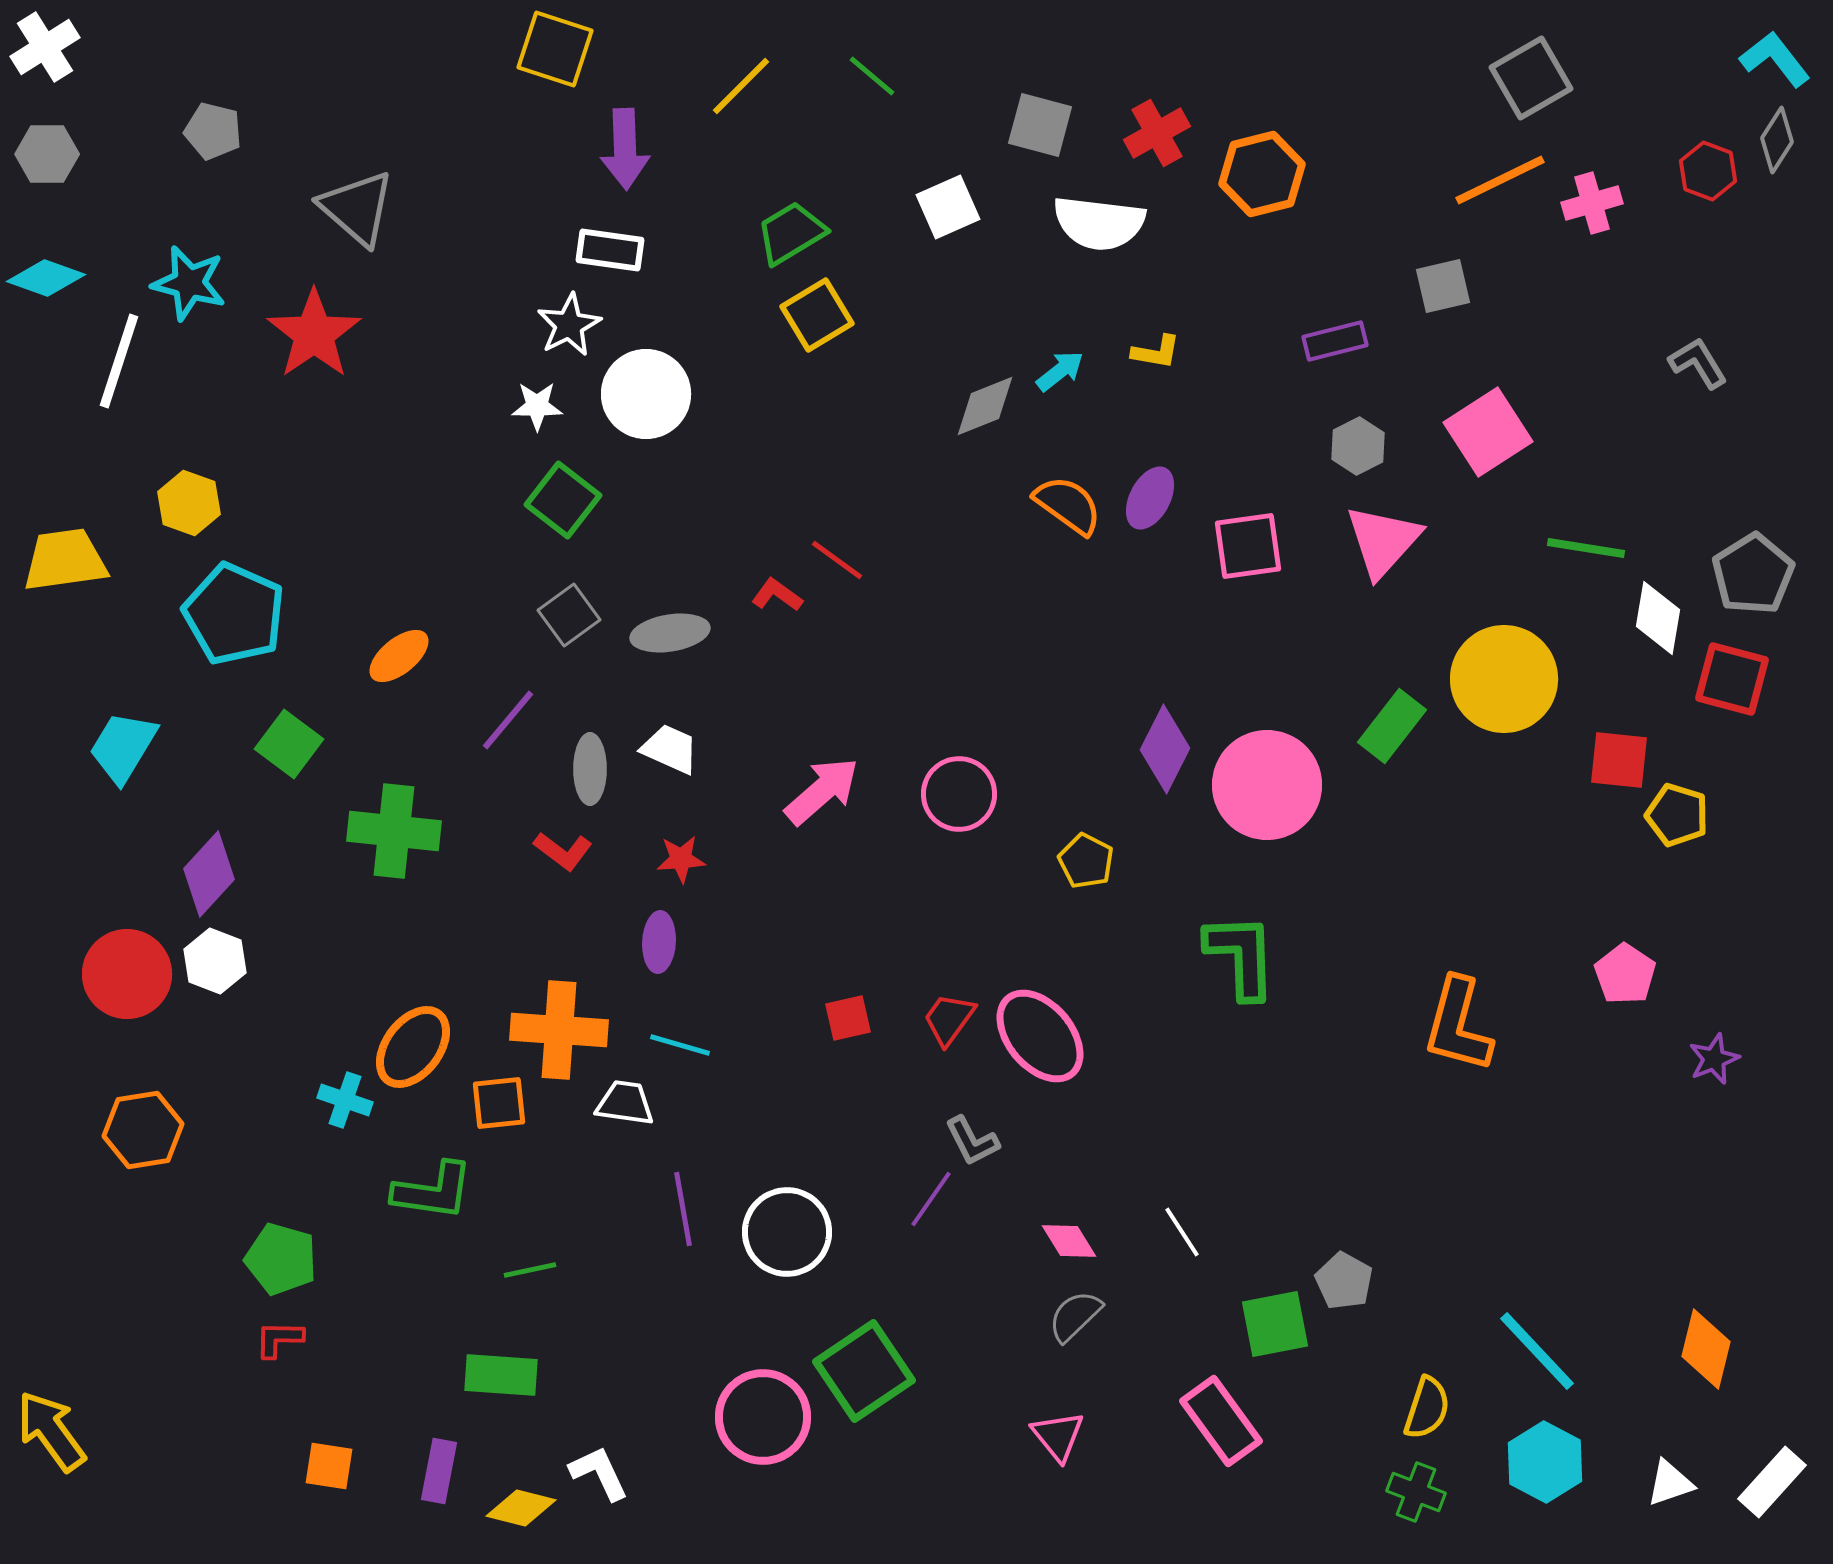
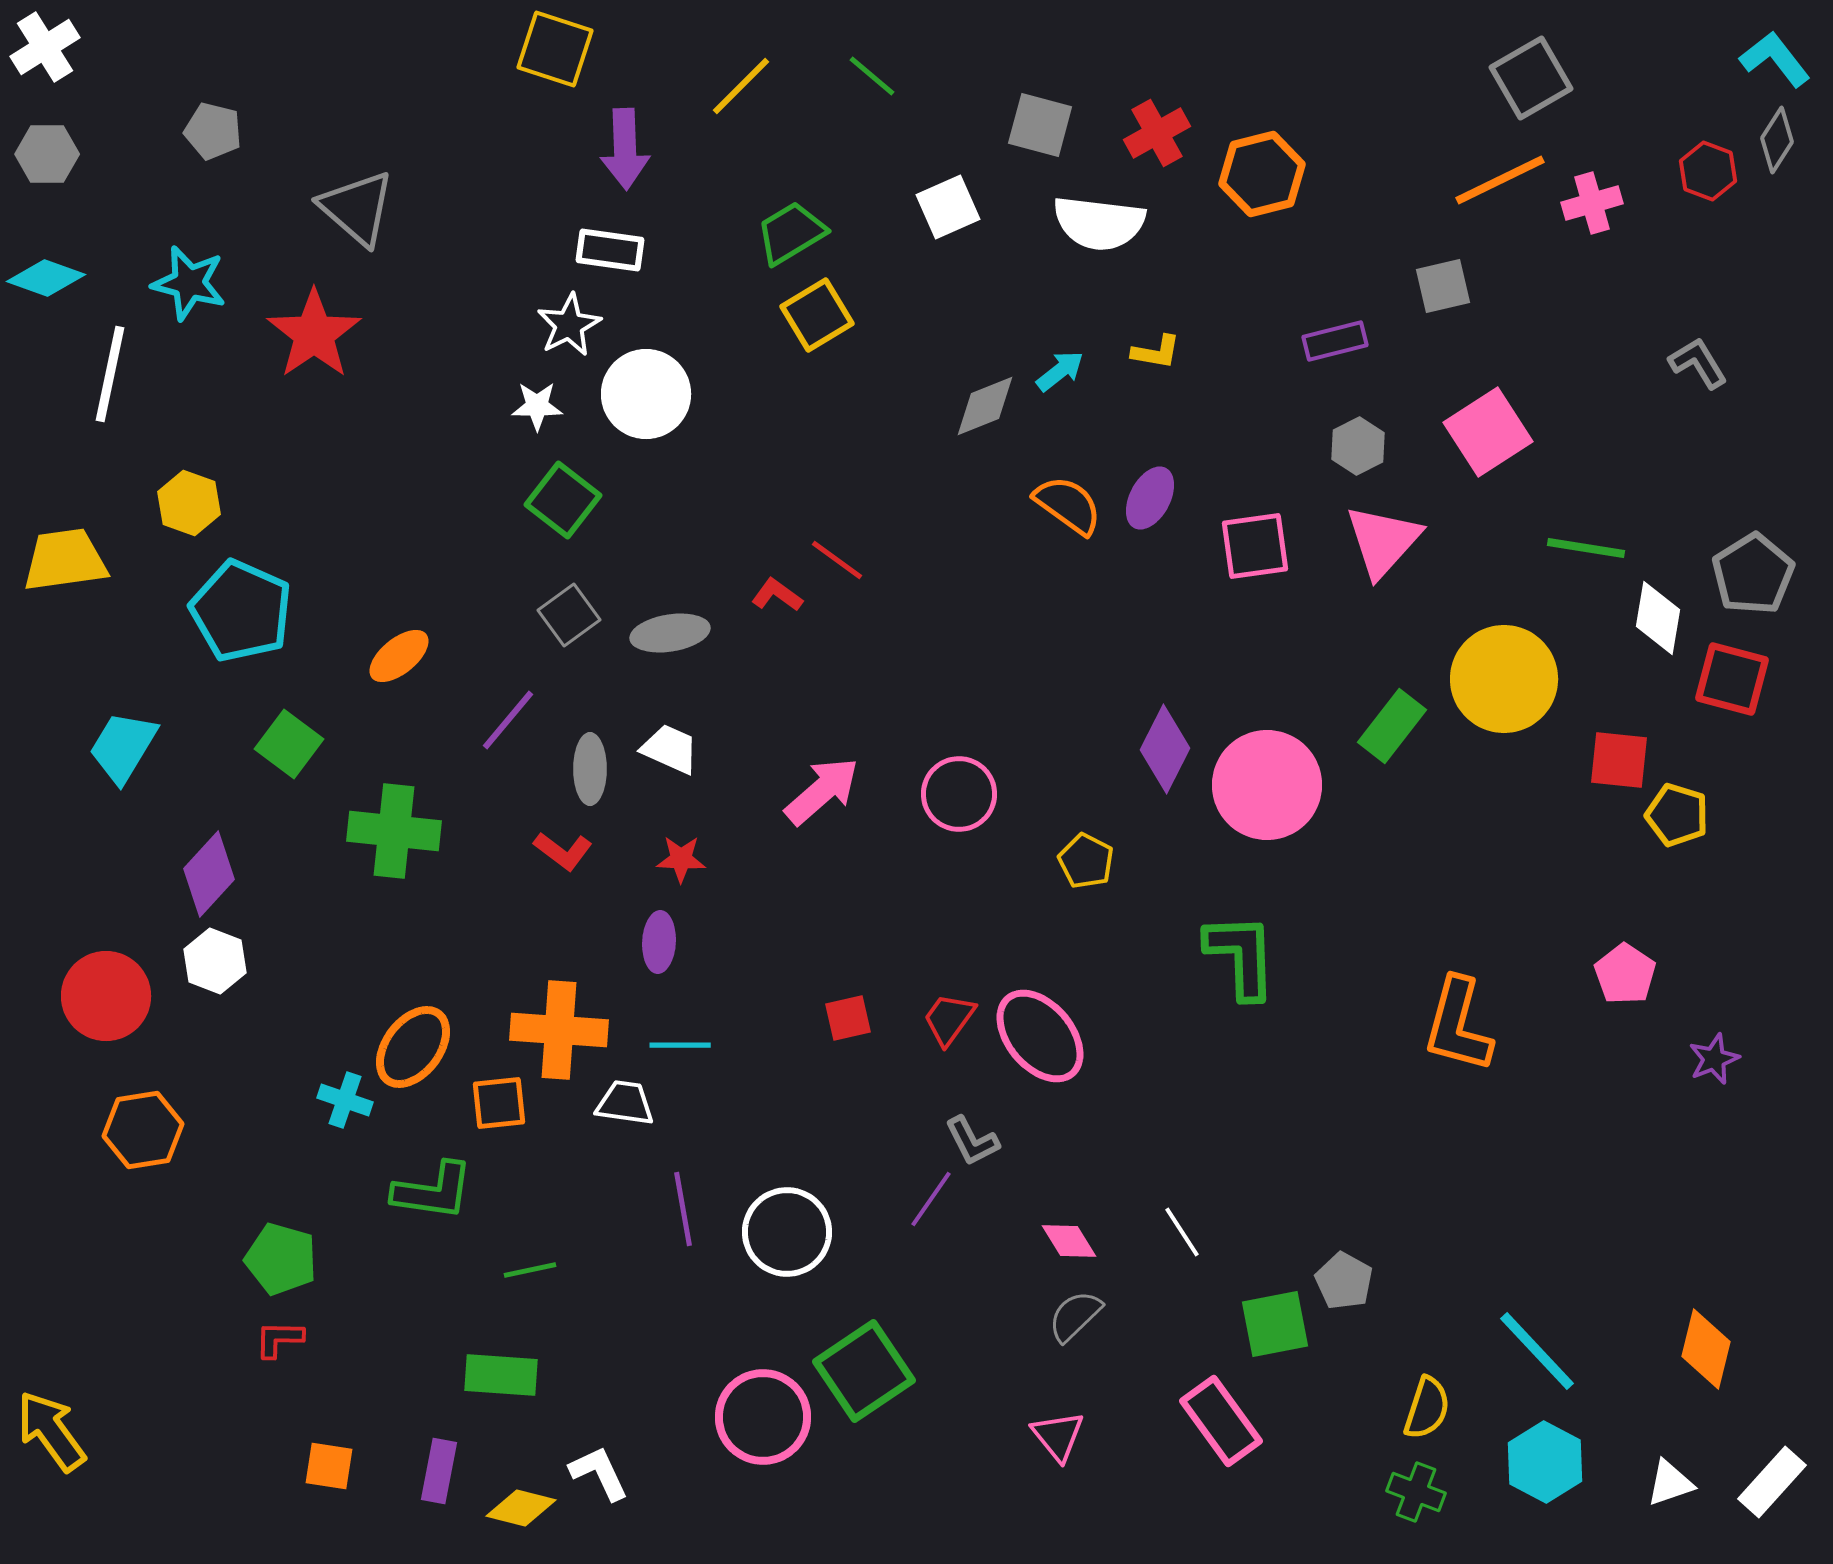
white line at (119, 361): moved 9 px left, 13 px down; rotated 6 degrees counterclockwise
pink square at (1248, 546): moved 7 px right
cyan pentagon at (234, 614): moved 7 px right, 3 px up
red star at (681, 859): rotated 6 degrees clockwise
red circle at (127, 974): moved 21 px left, 22 px down
cyan line at (680, 1045): rotated 16 degrees counterclockwise
